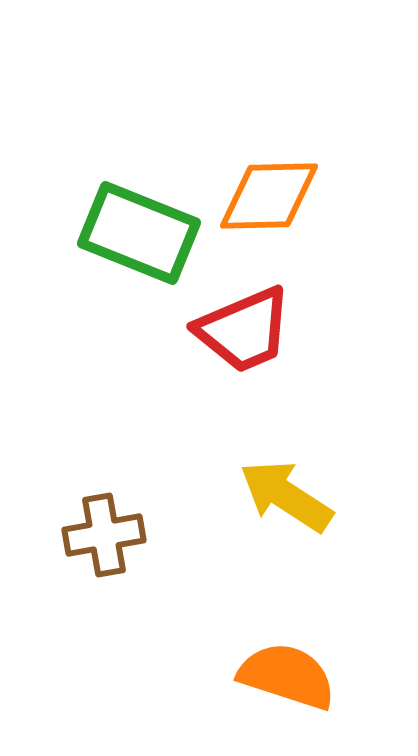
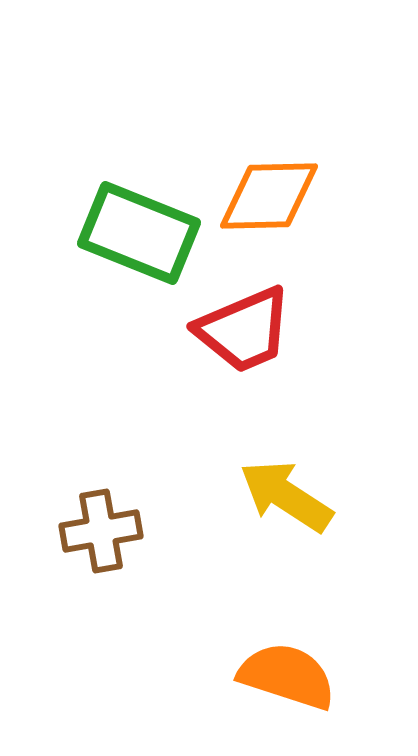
brown cross: moved 3 px left, 4 px up
